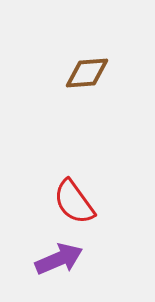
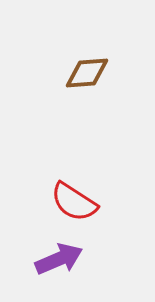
red semicircle: rotated 21 degrees counterclockwise
